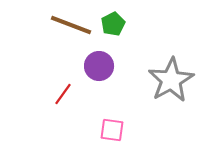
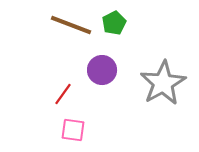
green pentagon: moved 1 px right, 1 px up
purple circle: moved 3 px right, 4 px down
gray star: moved 8 px left, 3 px down
pink square: moved 39 px left
